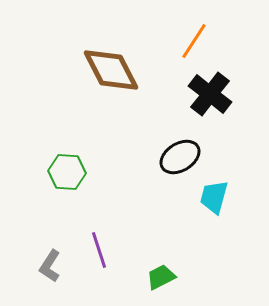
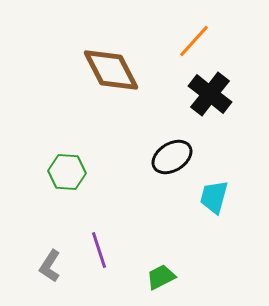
orange line: rotated 9 degrees clockwise
black ellipse: moved 8 px left
